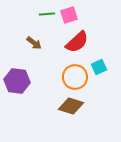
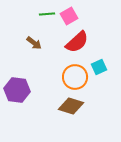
pink square: moved 1 px down; rotated 12 degrees counterclockwise
purple hexagon: moved 9 px down
